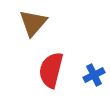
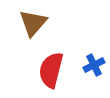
blue cross: moved 10 px up
